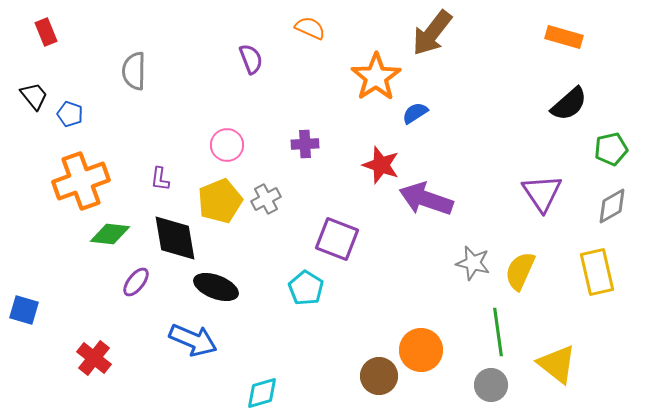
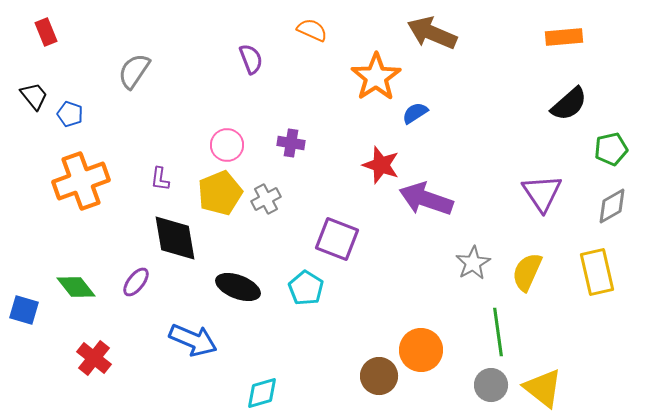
orange semicircle: moved 2 px right, 2 px down
brown arrow: rotated 75 degrees clockwise
orange rectangle: rotated 21 degrees counterclockwise
gray semicircle: rotated 33 degrees clockwise
purple cross: moved 14 px left, 1 px up; rotated 12 degrees clockwise
yellow pentagon: moved 8 px up
green diamond: moved 34 px left, 53 px down; rotated 45 degrees clockwise
gray star: rotated 28 degrees clockwise
yellow semicircle: moved 7 px right, 1 px down
black ellipse: moved 22 px right
yellow triangle: moved 14 px left, 24 px down
